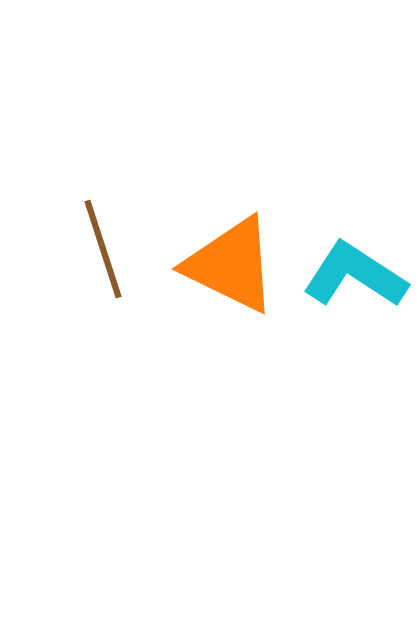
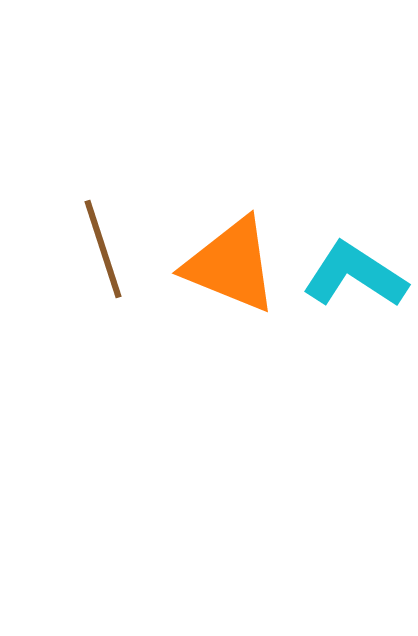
orange triangle: rotated 4 degrees counterclockwise
